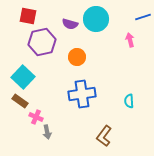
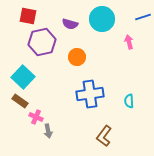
cyan circle: moved 6 px right
pink arrow: moved 1 px left, 2 px down
blue cross: moved 8 px right
gray arrow: moved 1 px right, 1 px up
